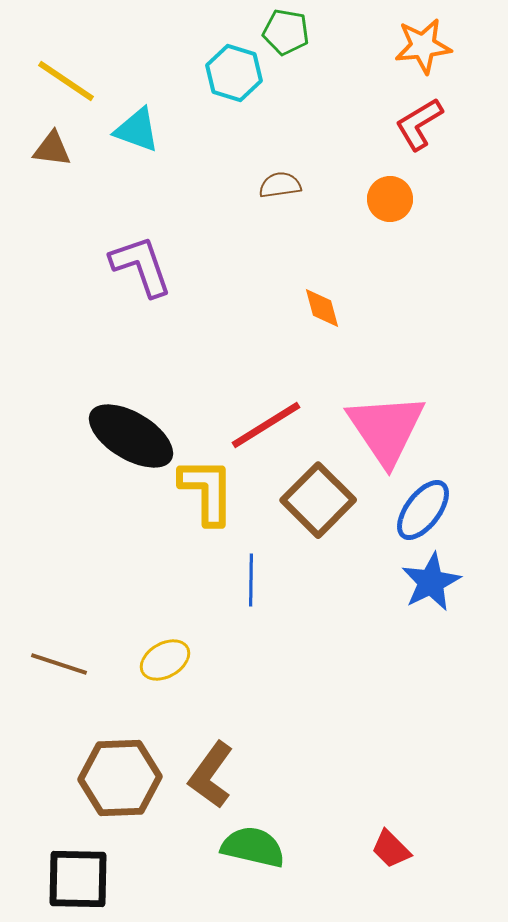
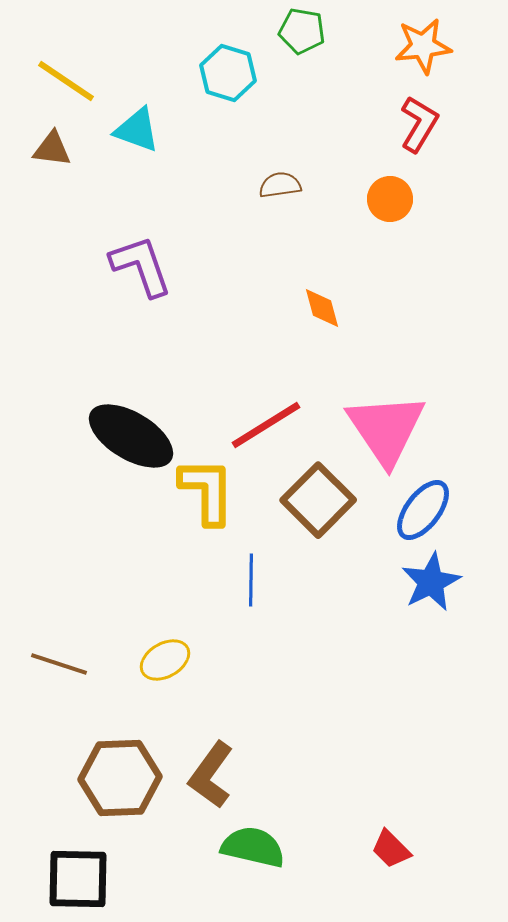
green pentagon: moved 16 px right, 1 px up
cyan hexagon: moved 6 px left
red L-shape: rotated 152 degrees clockwise
